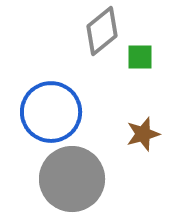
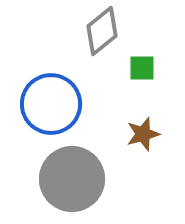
green square: moved 2 px right, 11 px down
blue circle: moved 8 px up
